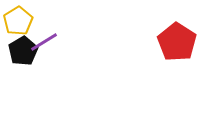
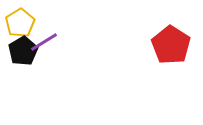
yellow pentagon: moved 2 px right, 2 px down
red pentagon: moved 6 px left, 3 px down
